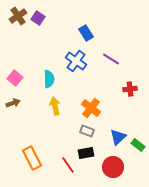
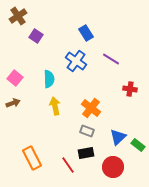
purple square: moved 2 px left, 18 px down
red cross: rotated 16 degrees clockwise
